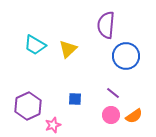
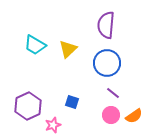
blue circle: moved 19 px left, 7 px down
blue square: moved 3 px left, 3 px down; rotated 16 degrees clockwise
